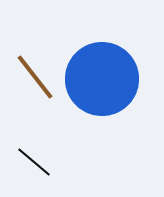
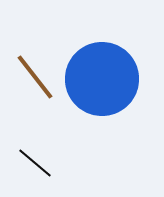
black line: moved 1 px right, 1 px down
